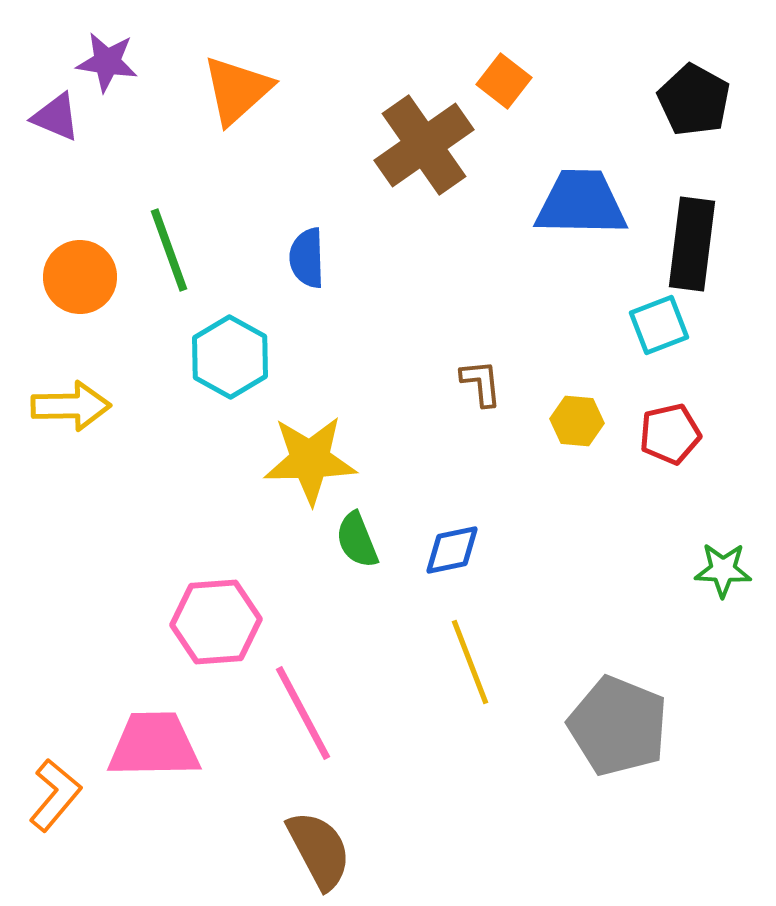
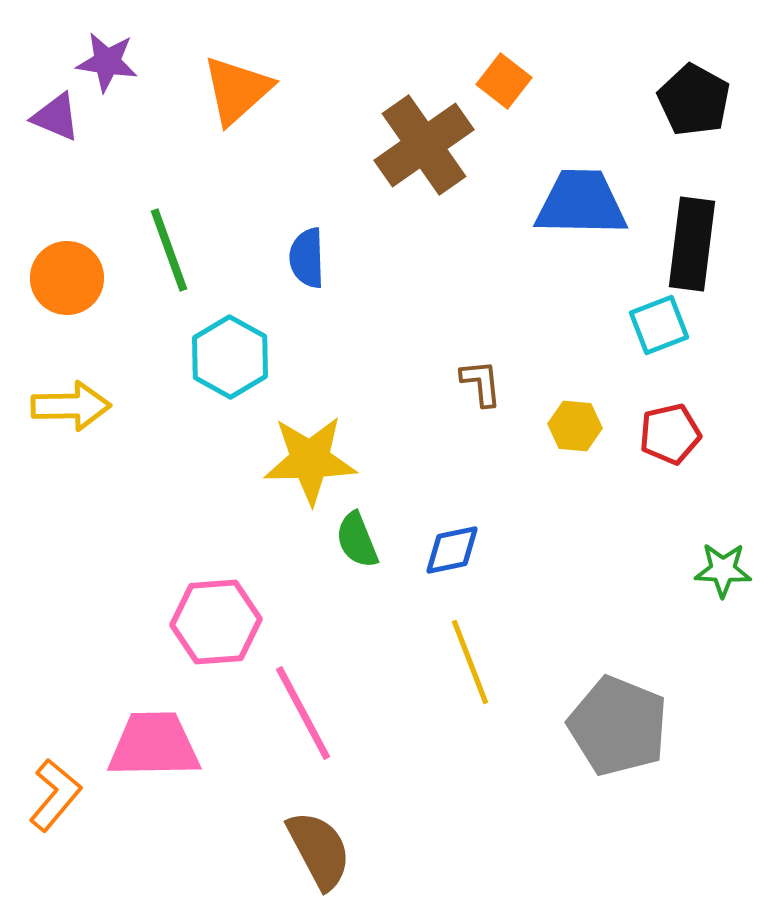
orange circle: moved 13 px left, 1 px down
yellow hexagon: moved 2 px left, 5 px down
